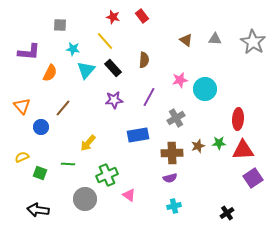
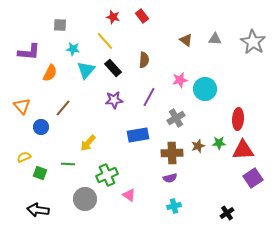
yellow semicircle: moved 2 px right
